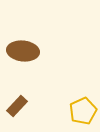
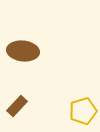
yellow pentagon: rotated 8 degrees clockwise
